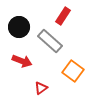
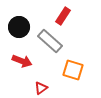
orange square: moved 1 px up; rotated 20 degrees counterclockwise
